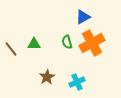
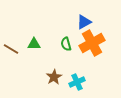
blue triangle: moved 1 px right, 5 px down
green semicircle: moved 1 px left, 2 px down
brown line: rotated 21 degrees counterclockwise
brown star: moved 7 px right
